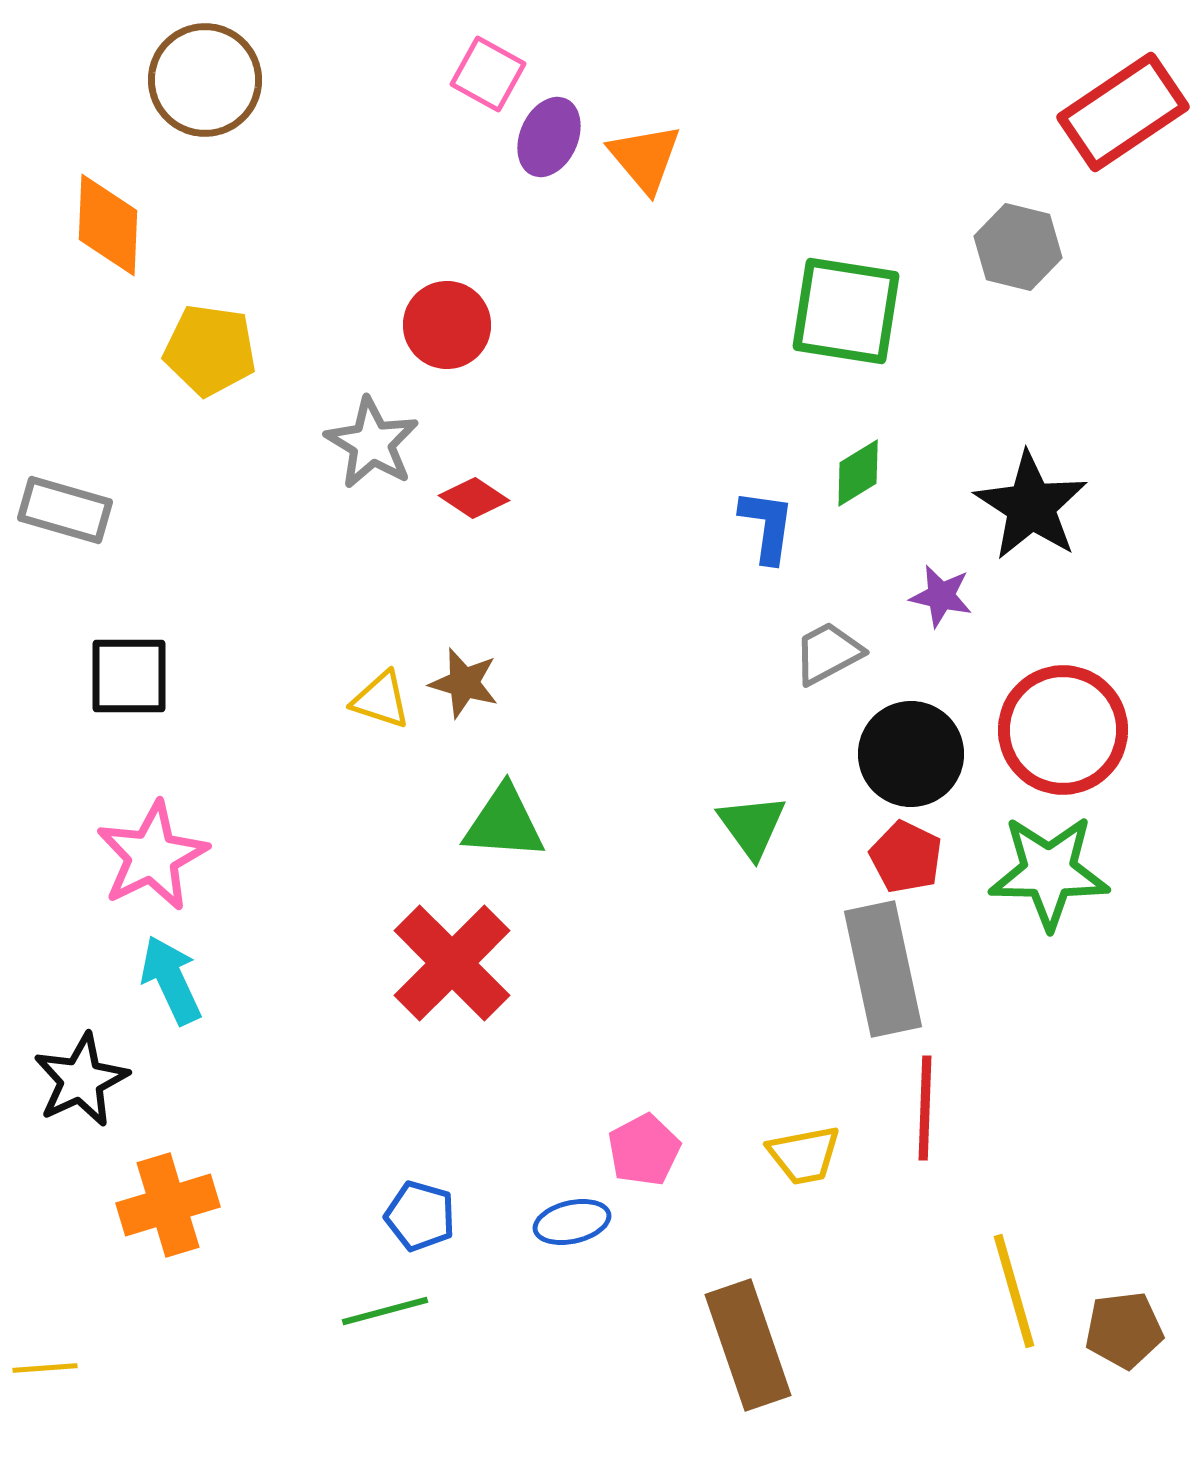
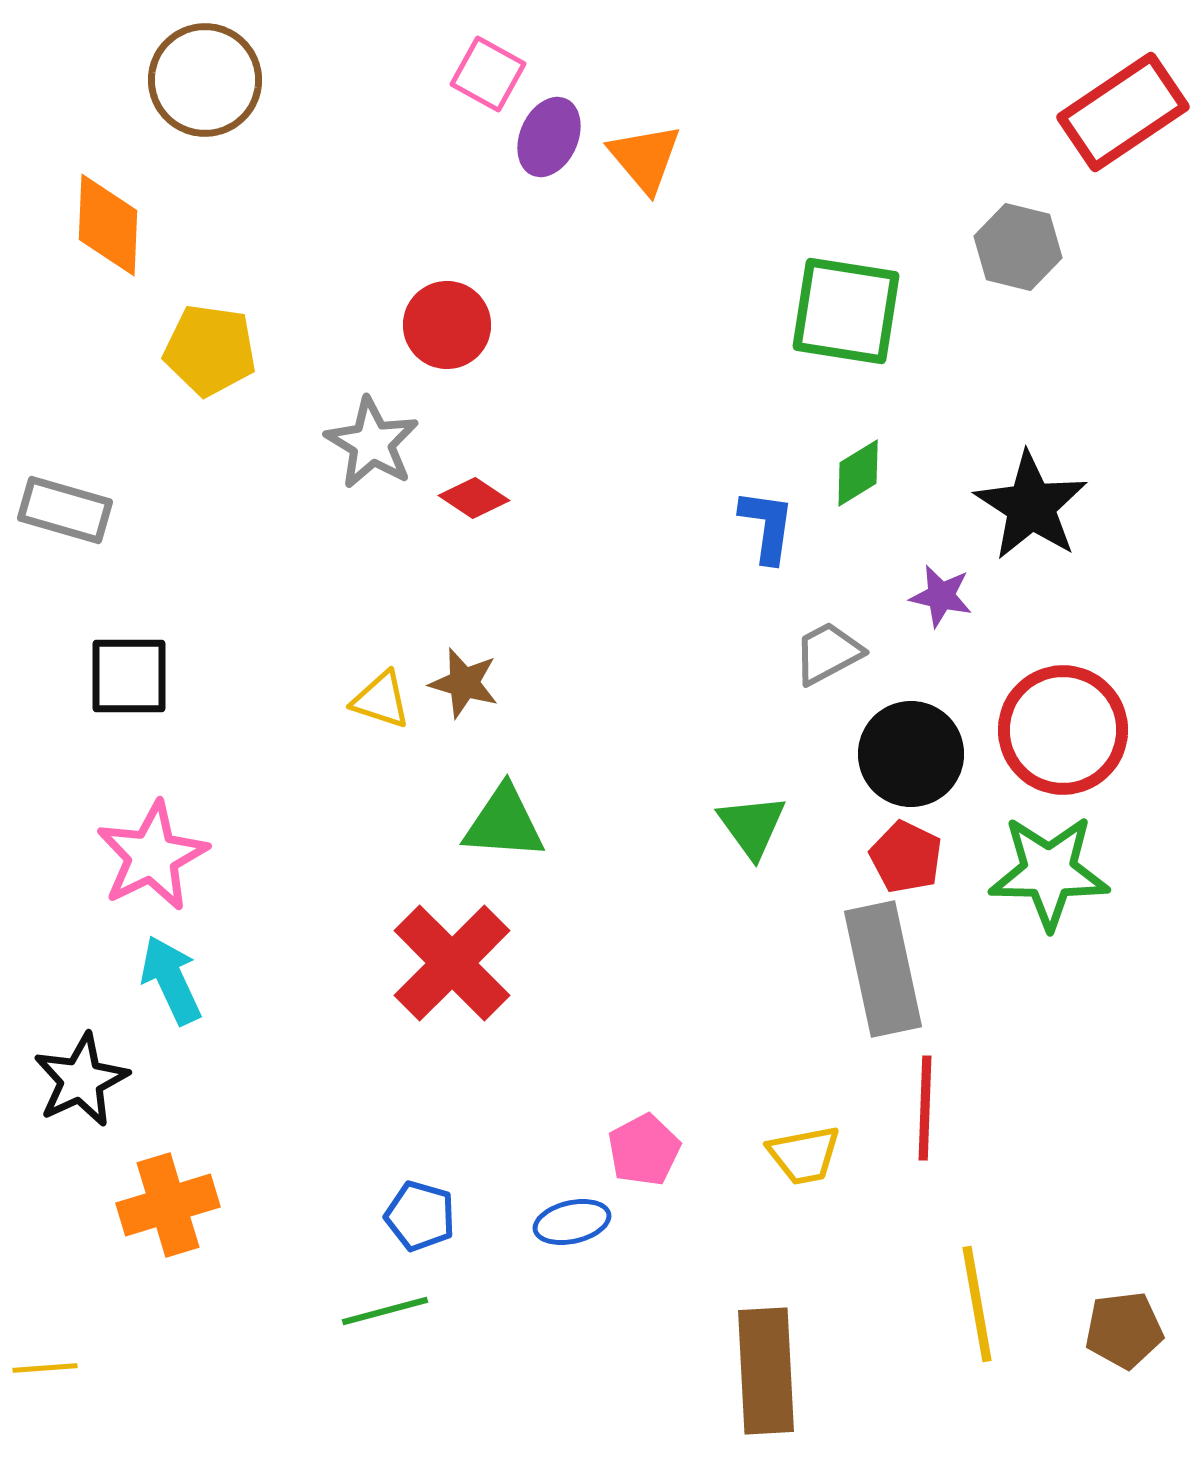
yellow line at (1014, 1291): moved 37 px left, 13 px down; rotated 6 degrees clockwise
brown rectangle at (748, 1345): moved 18 px right, 26 px down; rotated 16 degrees clockwise
